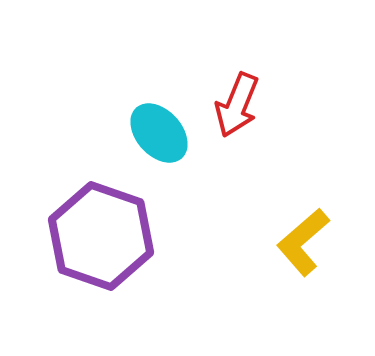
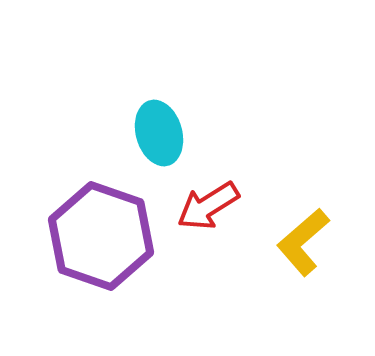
red arrow: moved 29 px left, 101 px down; rotated 36 degrees clockwise
cyan ellipse: rotated 26 degrees clockwise
